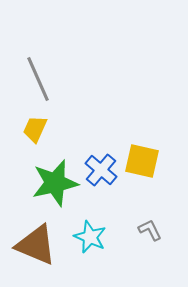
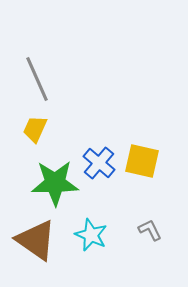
gray line: moved 1 px left
blue cross: moved 2 px left, 7 px up
green star: rotated 12 degrees clockwise
cyan star: moved 1 px right, 2 px up
brown triangle: moved 5 px up; rotated 12 degrees clockwise
